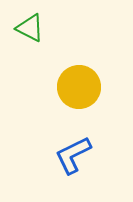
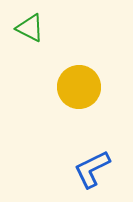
blue L-shape: moved 19 px right, 14 px down
